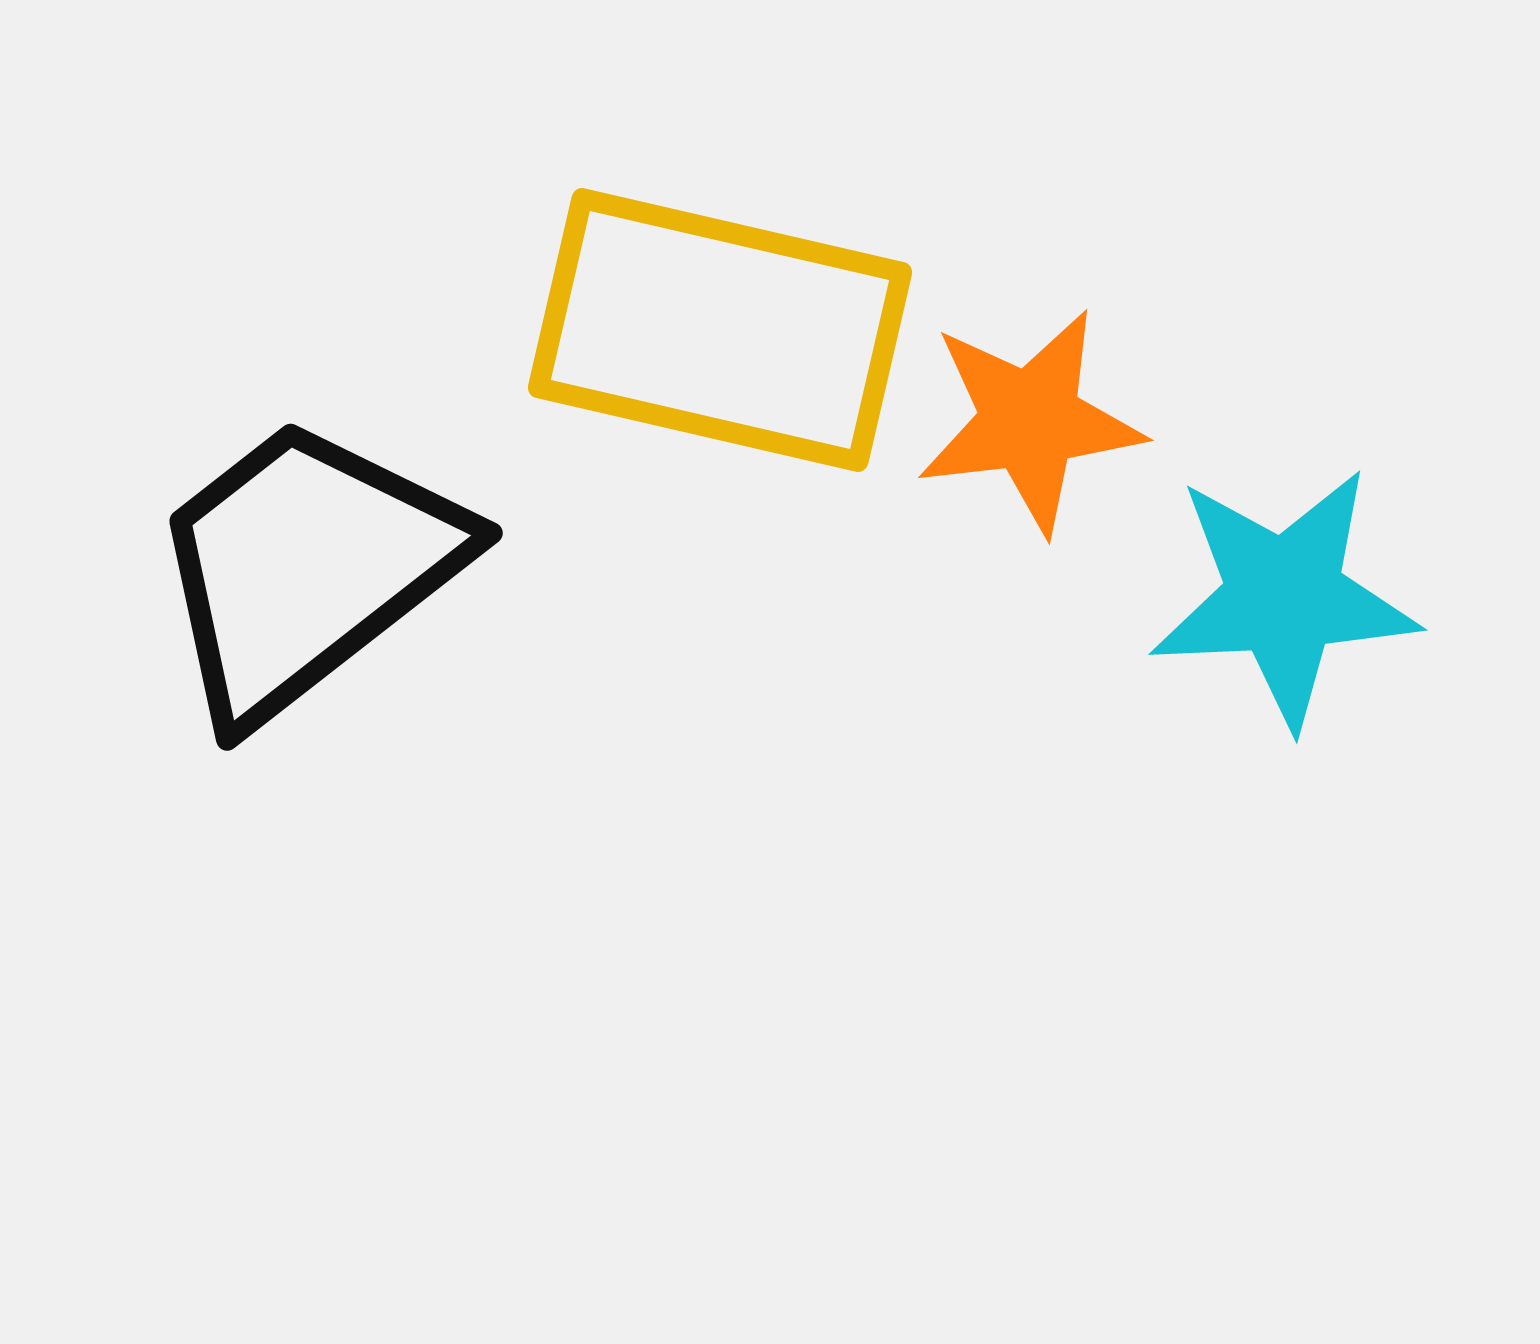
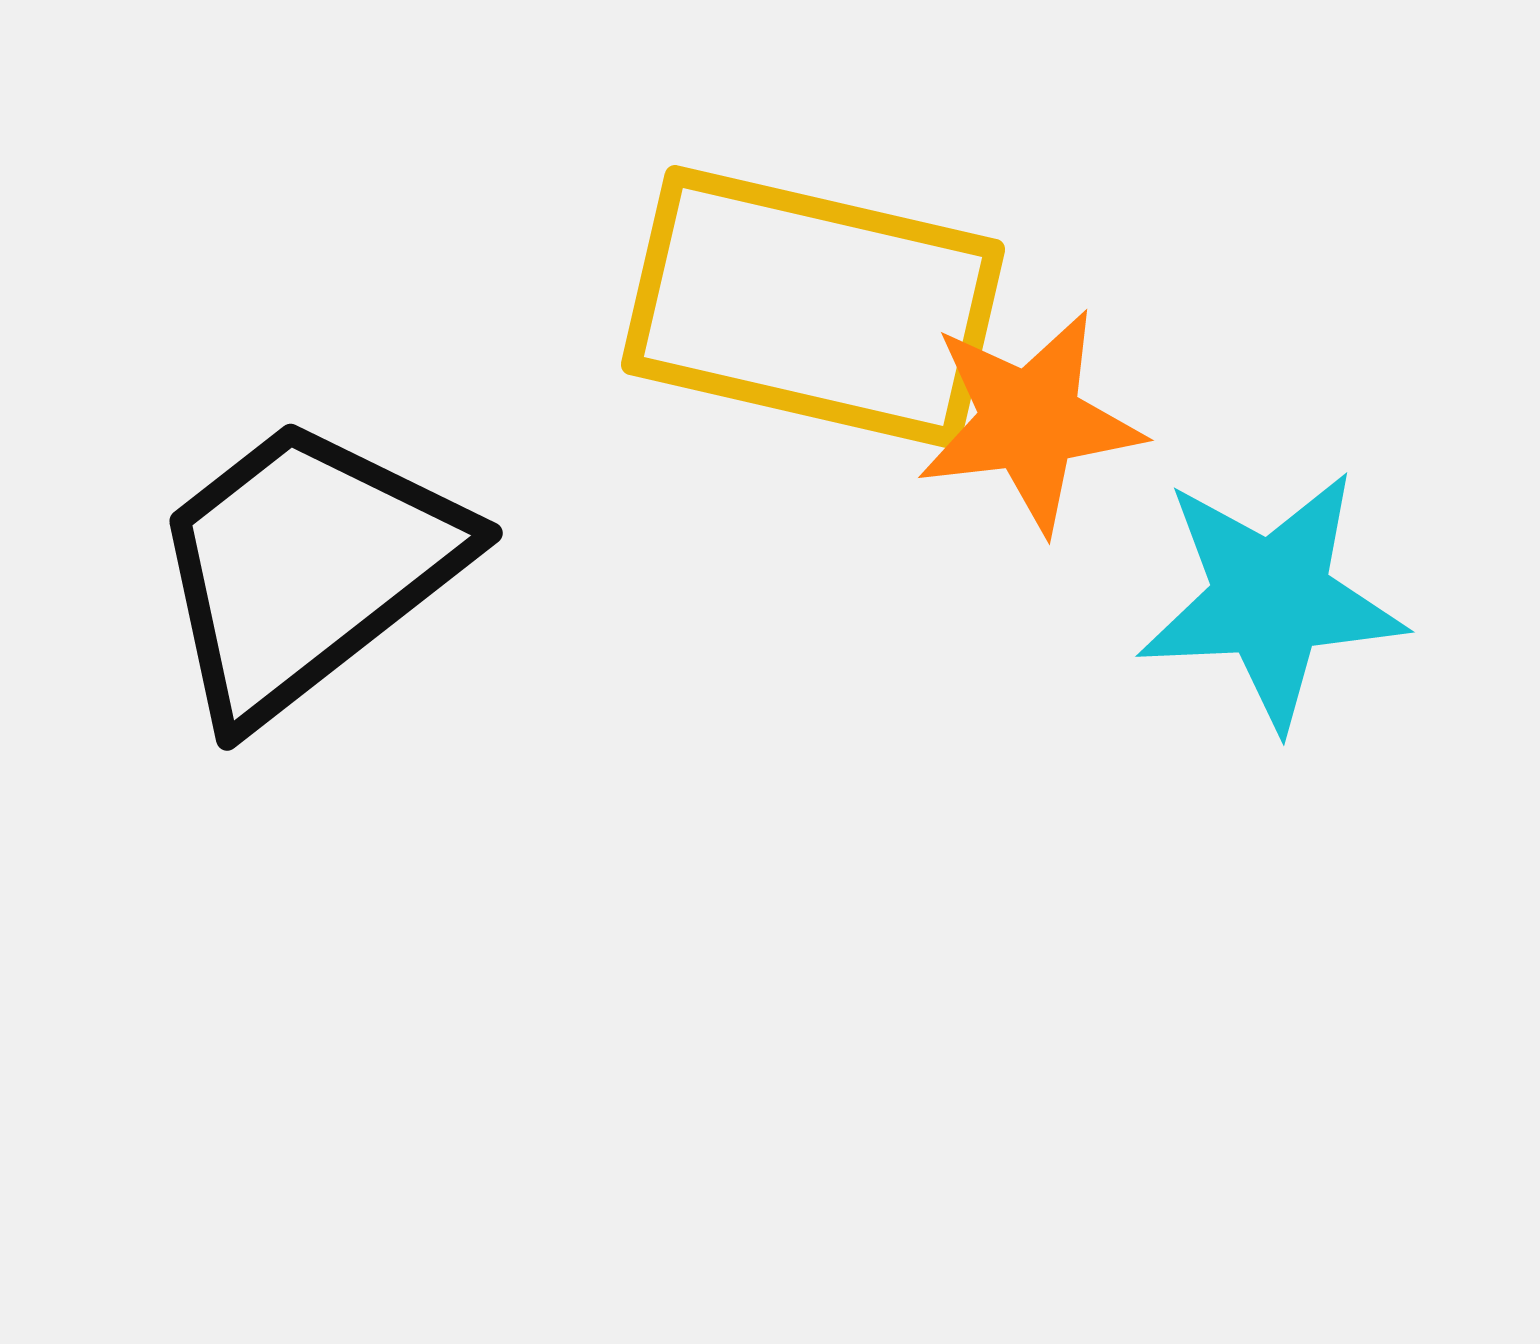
yellow rectangle: moved 93 px right, 23 px up
cyan star: moved 13 px left, 2 px down
